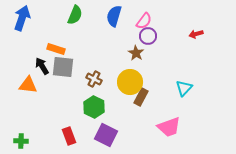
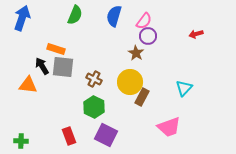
brown rectangle: moved 1 px right
